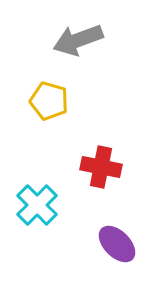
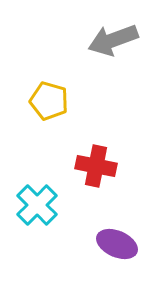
gray arrow: moved 35 px right
red cross: moved 5 px left, 1 px up
purple ellipse: rotated 21 degrees counterclockwise
